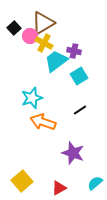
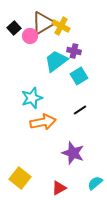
yellow cross: moved 17 px right, 17 px up
orange arrow: rotated 150 degrees clockwise
yellow square: moved 2 px left, 3 px up; rotated 10 degrees counterclockwise
